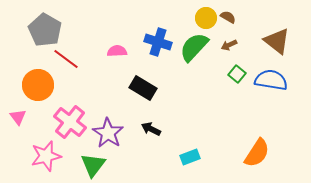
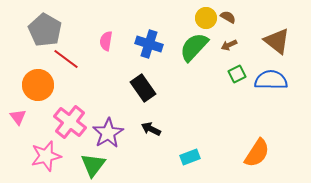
blue cross: moved 9 px left, 2 px down
pink semicircle: moved 11 px left, 10 px up; rotated 78 degrees counterclockwise
green square: rotated 24 degrees clockwise
blue semicircle: rotated 8 degrees counterclockwise
black rectangle: rotated 24 degrees clockwise
purple star: rotated 8 degrees clockwise
